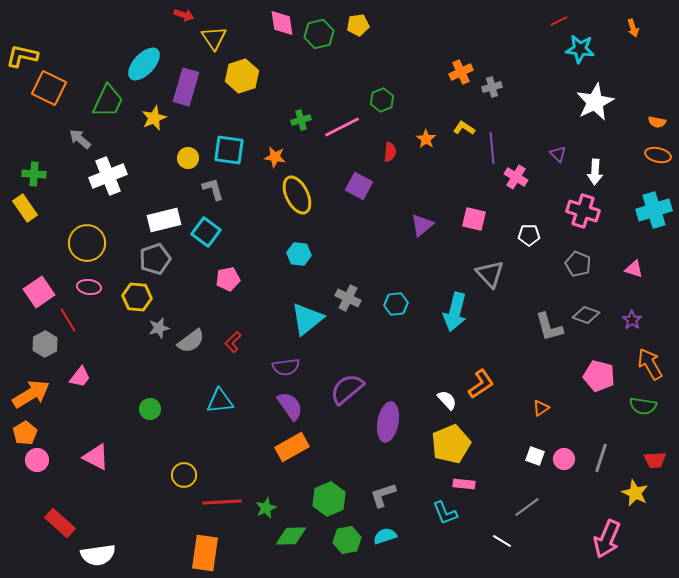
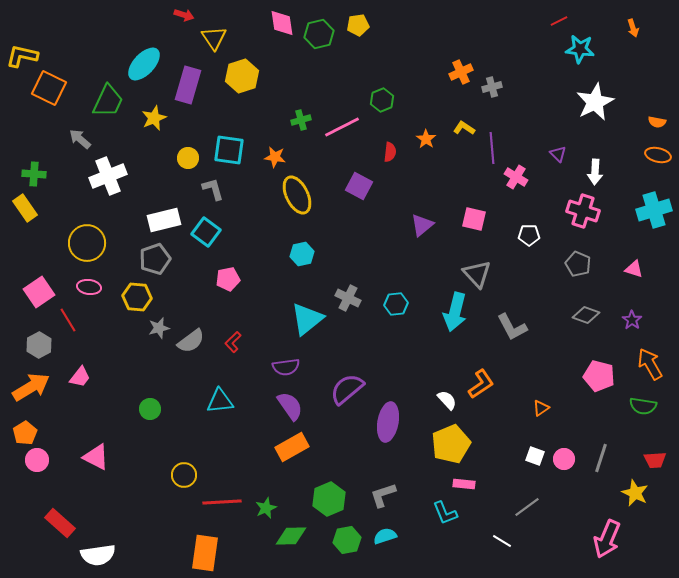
purple rectangle at (186, 87): moved 2 px right, 2 px up
cyan hexagon at (299, 254): moved 3 px right; rotated 20 degrees counterclockwise
gray triangle at (490, 274): moved 13 px left
gray L-shape at (549, 327): moved 37 px left; rotated 12 degrees counterclockwise
gray hexagon at (45, 344): moved 6 px left, 1 px down
orange arrow at (31, 394): moved 7 px up
